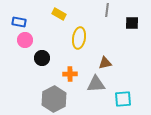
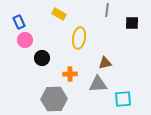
blue rectangle: rotated 56 degrees clockwise
gray triangle: moved 2 px right
gray hexagon: rotated 25 degrees clockwise
